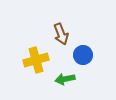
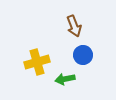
brown arrow: moved 13 px right, 8 px up
yellow cross: moved 1 px right, 2 px down
